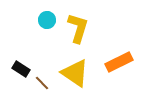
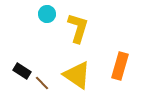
cyan circle: moved 6 px up
orange rectangle: moved 1 px right, 4 px down; rotated 48 degrees counterclockwise
black rectangle: moved 1 px right, 2 px down
yellow triangle: moved 2 px right, 2 px down
